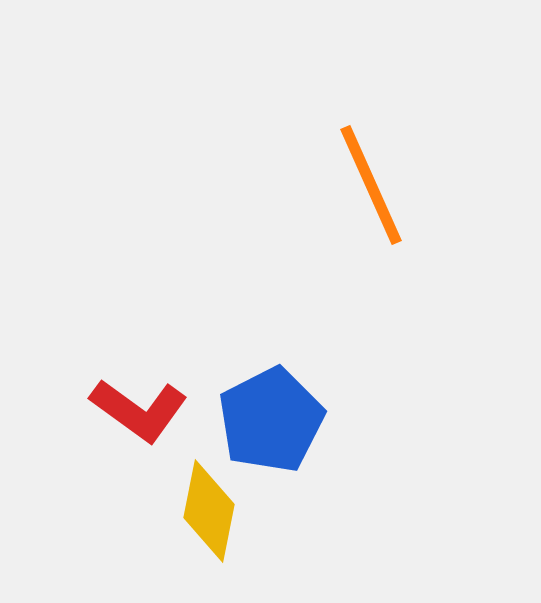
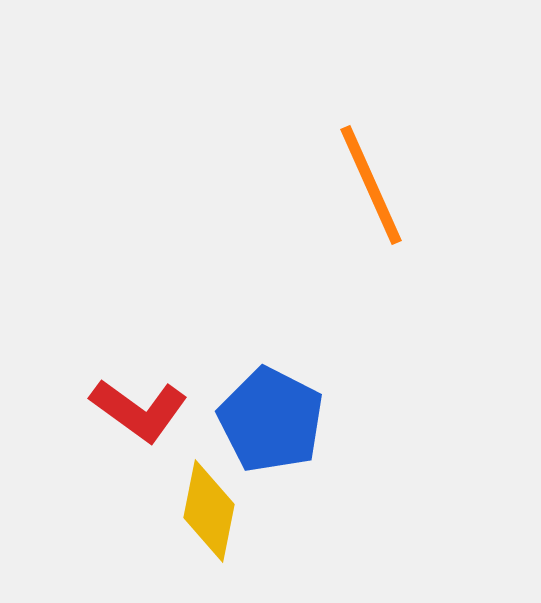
blue pentagon: rotated 18 degrees counterclockwise
